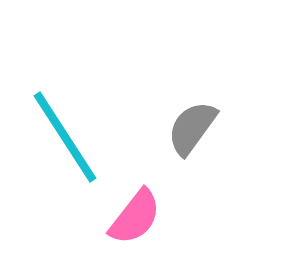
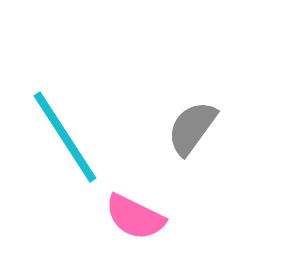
pink semicircle: rotated 78 degrees clockwise
